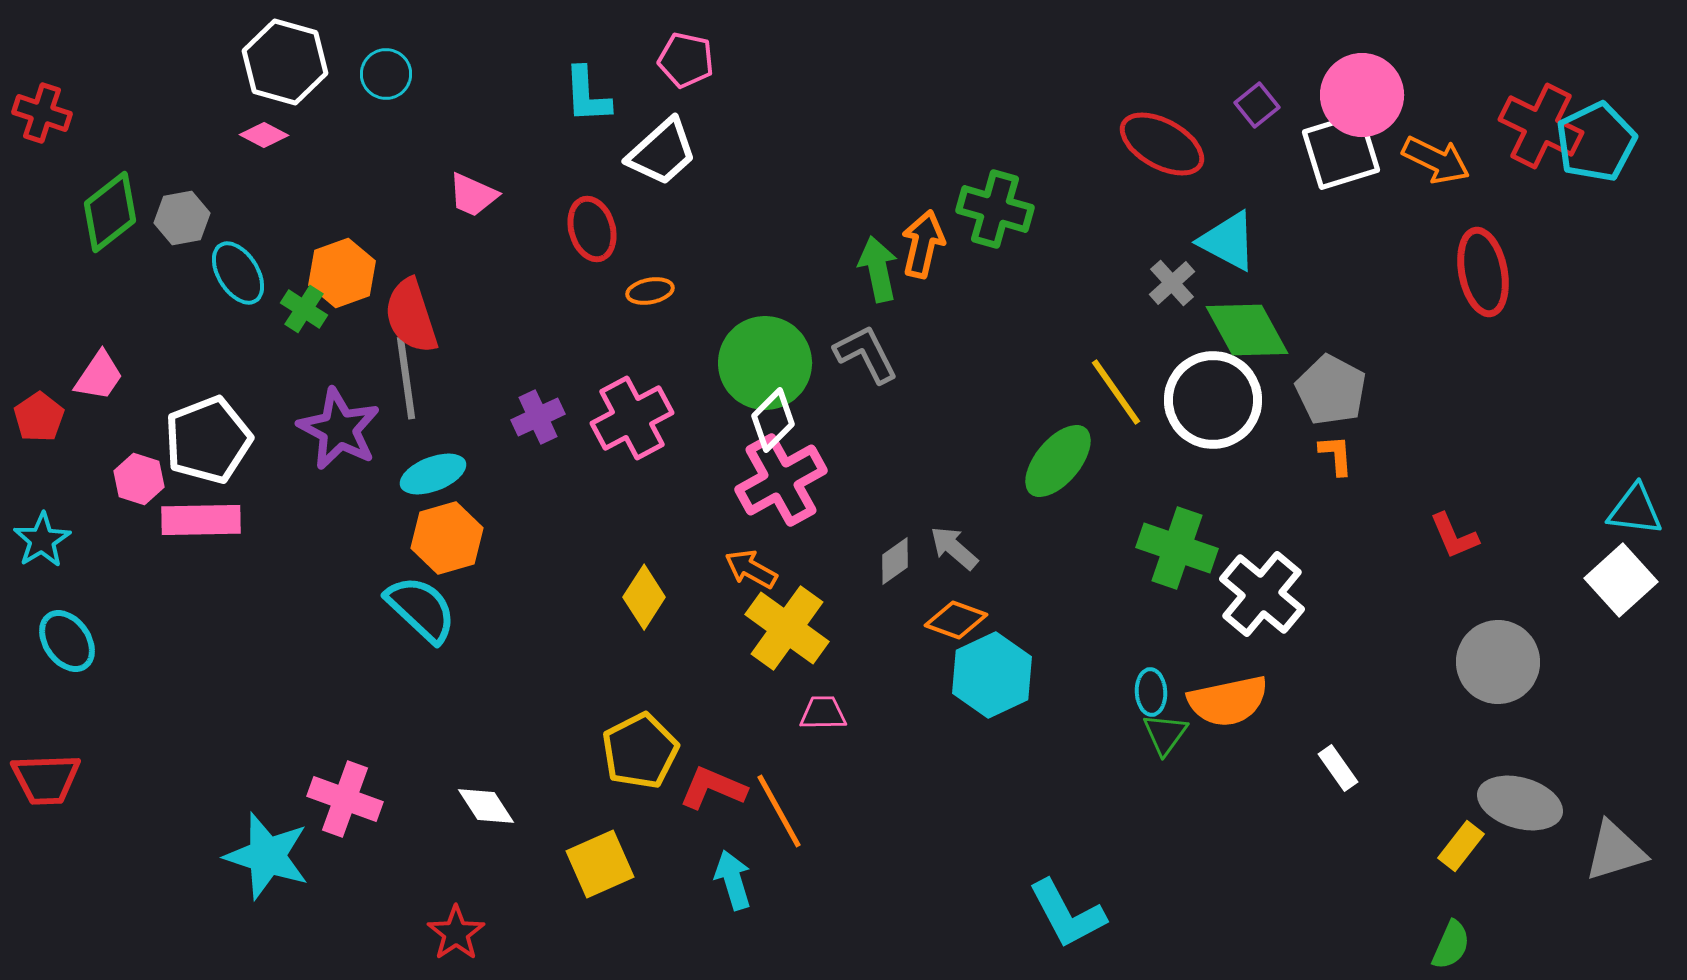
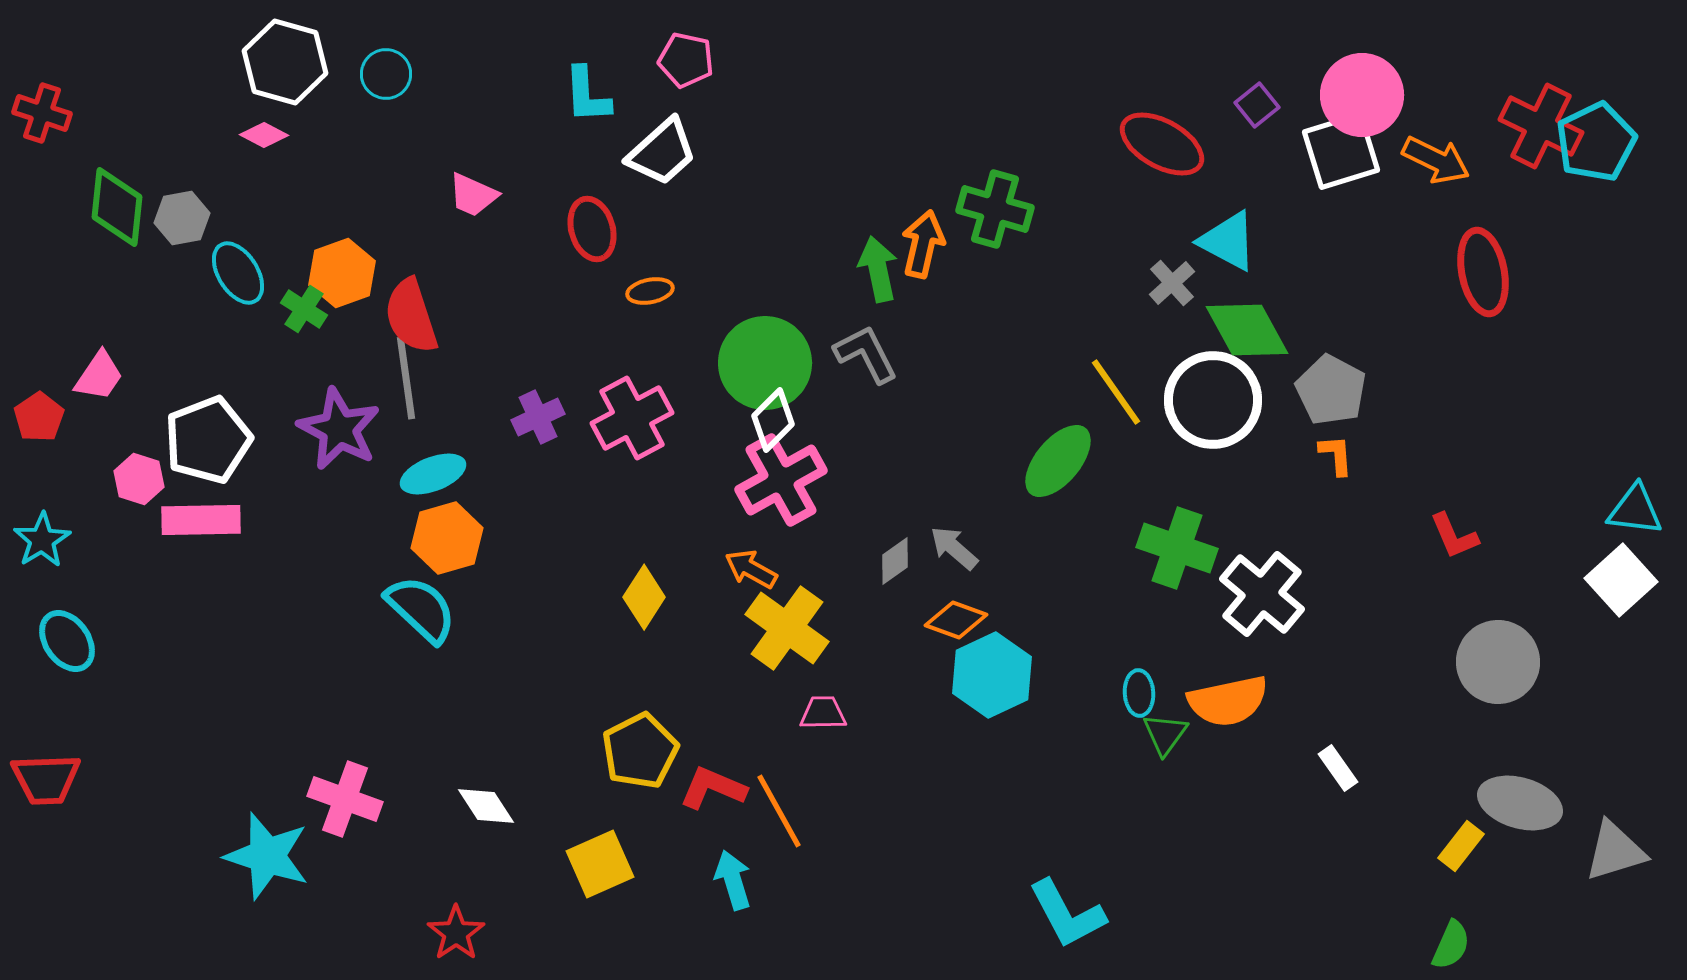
green diamond at (110, 212): moved 7 px right, 5 px up; rotated 46 degrees counterclockwise
cyan ellipse at (1151, 692): moved 12 px left, 1 px down
